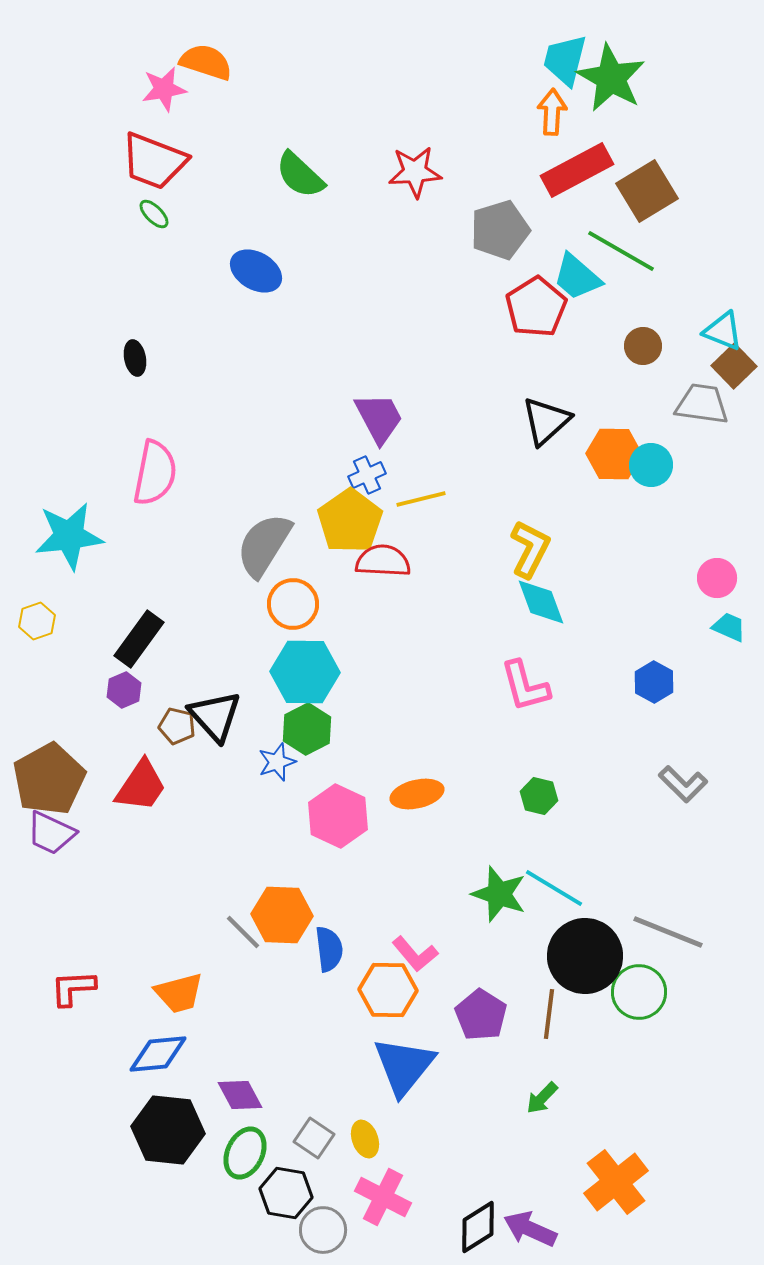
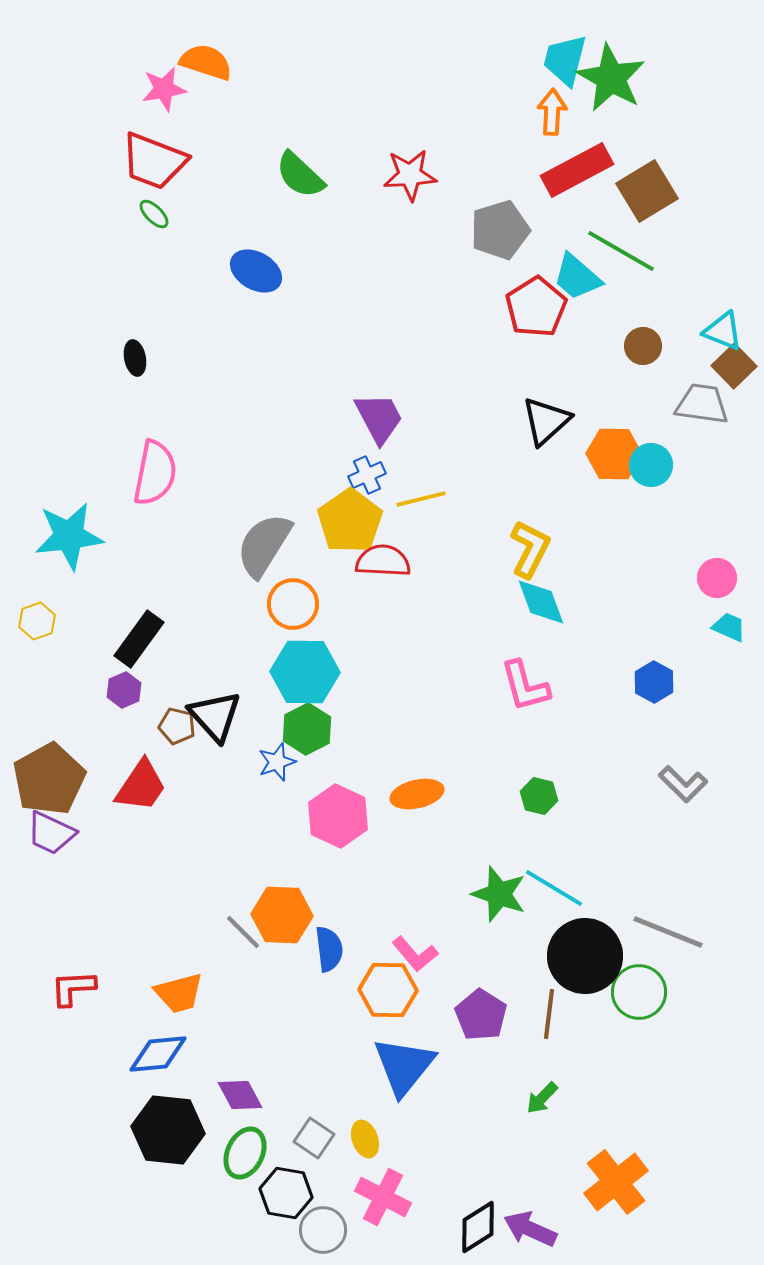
red star at (415, 172): moved 5 px left, 3 px down
